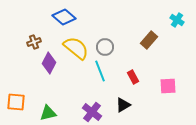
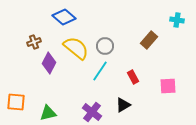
cyan cross: rotated 24 degrees counterclockwise
gray circle: moved 1 px up
cyan line: rotated 55 degrees clockwise
